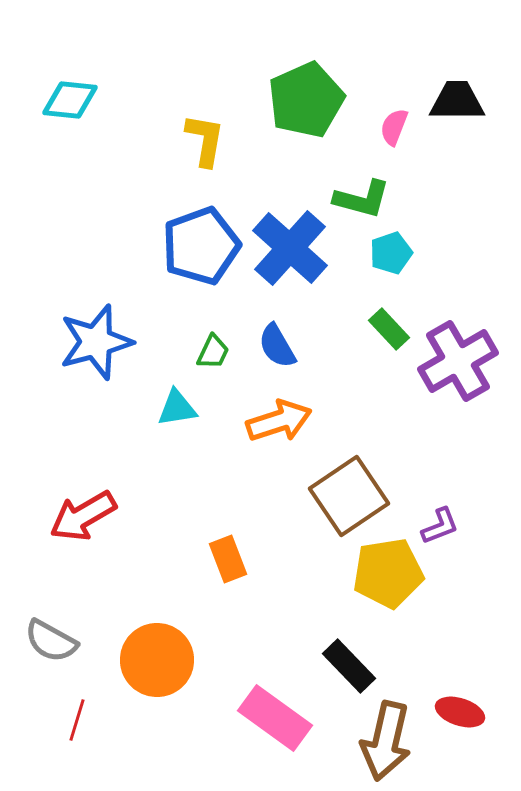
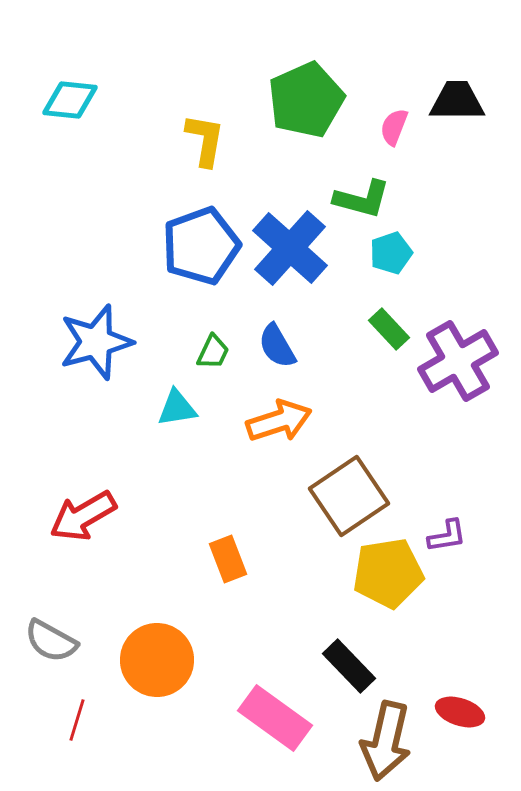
purple L-shape: moved 7 px right, 10 px down; rotated 12 degrees clockwise
